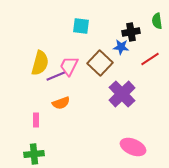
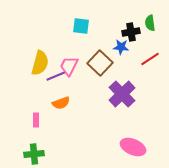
green semicircle: moved 7 px left, 2 px down
